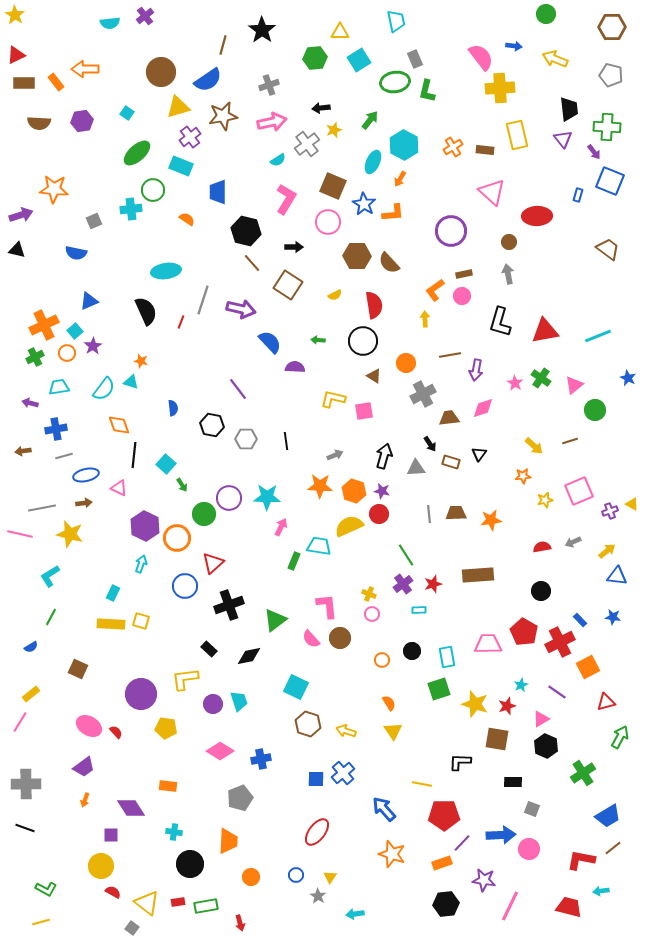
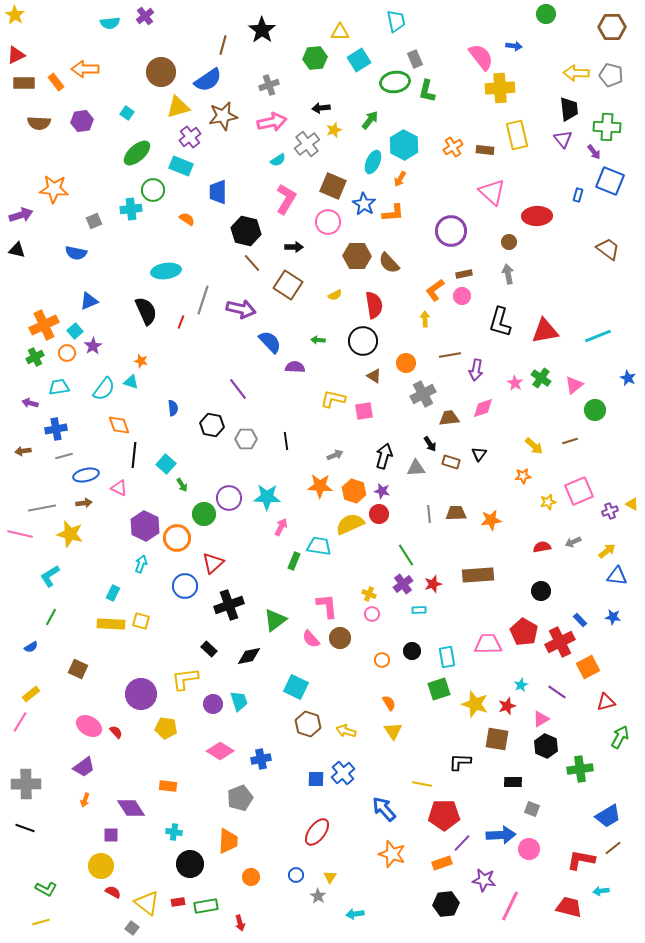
yellow arrow at (555, 59): moved 21 px right, 14 px down; rotated 20 degrees counterclockwise
yellow star at (545, 500): moved 3 px right, 2 px down
yellow semicircle at (349, 526): moved 1 px right, 2 px up
green cross at (583, 773): moved 3 px left, 4 px up; rotated 25 degrees clockwise
